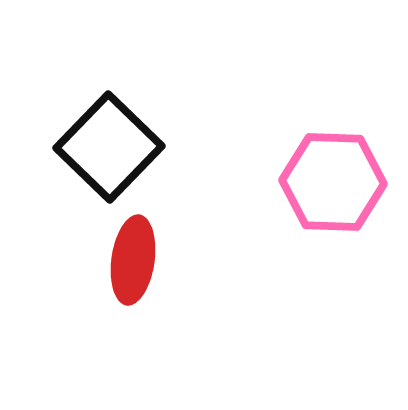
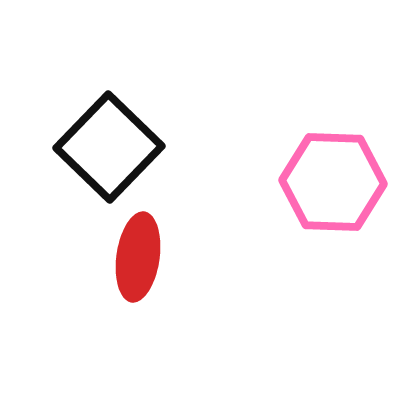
red ellipse: moved 5 px right, 3 px up
